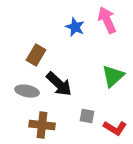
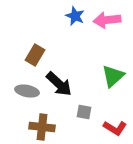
pink arrow: rotated 72 degrees counterclockwise
blue star: moved 11 px up
brown rectangle: moved 1 px left
gray square: moved 3 px left, 4 px up
brown cross: moved 2 px down
